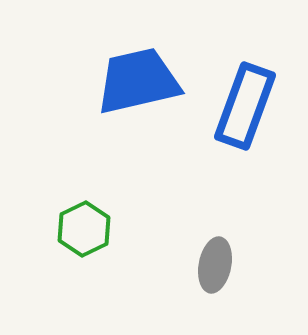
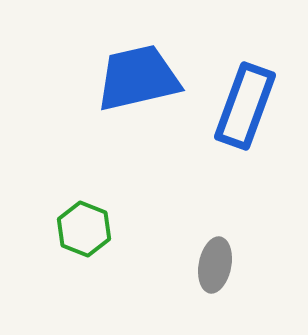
blue trapezoid: moved 3 px up
green hexagon: rotated 12 degrees counterclockwise
